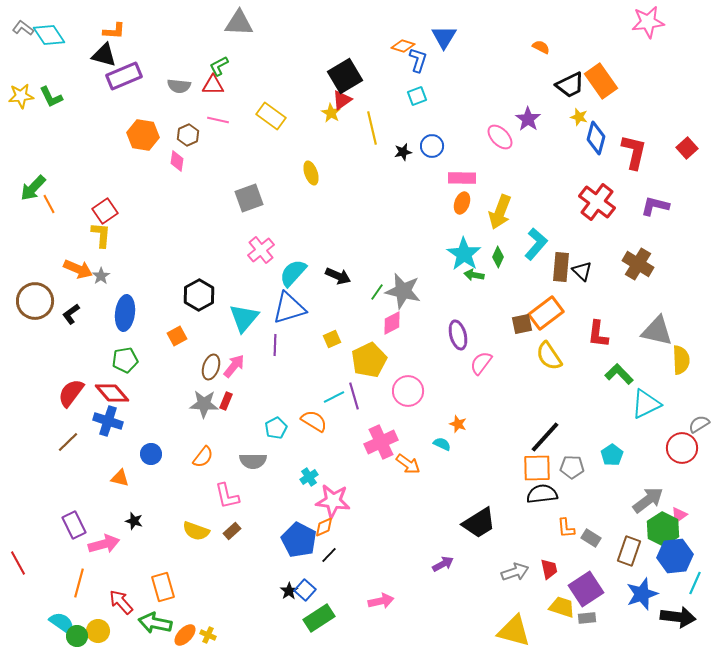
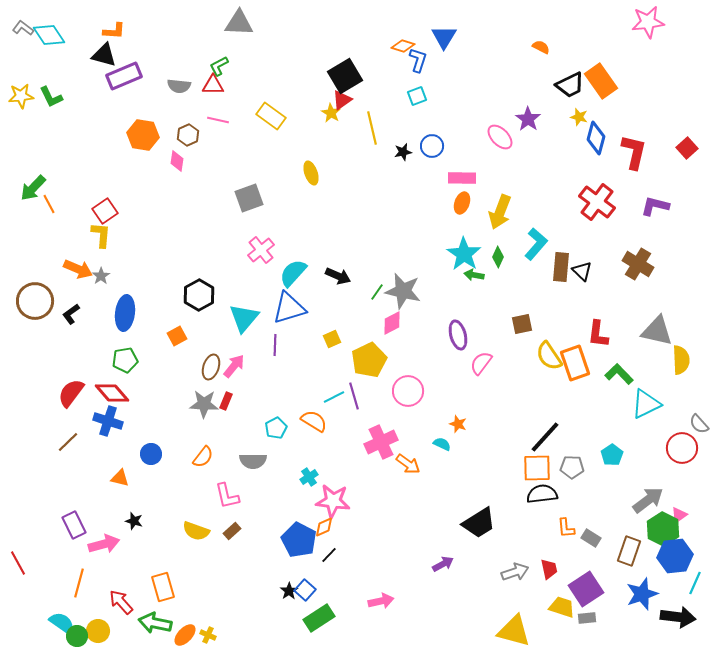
orange rectangle at (546, 313): moved 29 px right, 50 px down; rotated 72 degrees counterclockwise
gray semicircle at (699, 424): rotated 100 degrees counterclockwise
